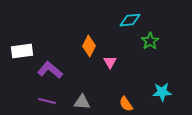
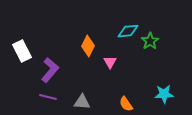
cyan diamond: moved 2 px left, 11 px down
orange diamond: moved 1 px left
white rectangle: rotated 70 degrees clockwise
purple L-shape: rotated 90 degrees clockwise
cyan star: moved 2 px right, 2 px down
purple line: moved 1 px right, 4 px up
